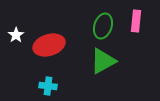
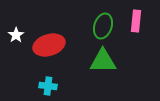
green triangle: rotated 28 degrees clockwise
